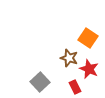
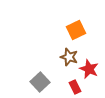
orange square: moved 12 px left, 8 px up; rotated 30 degrees clockwise
brown star: moved 1 px up
